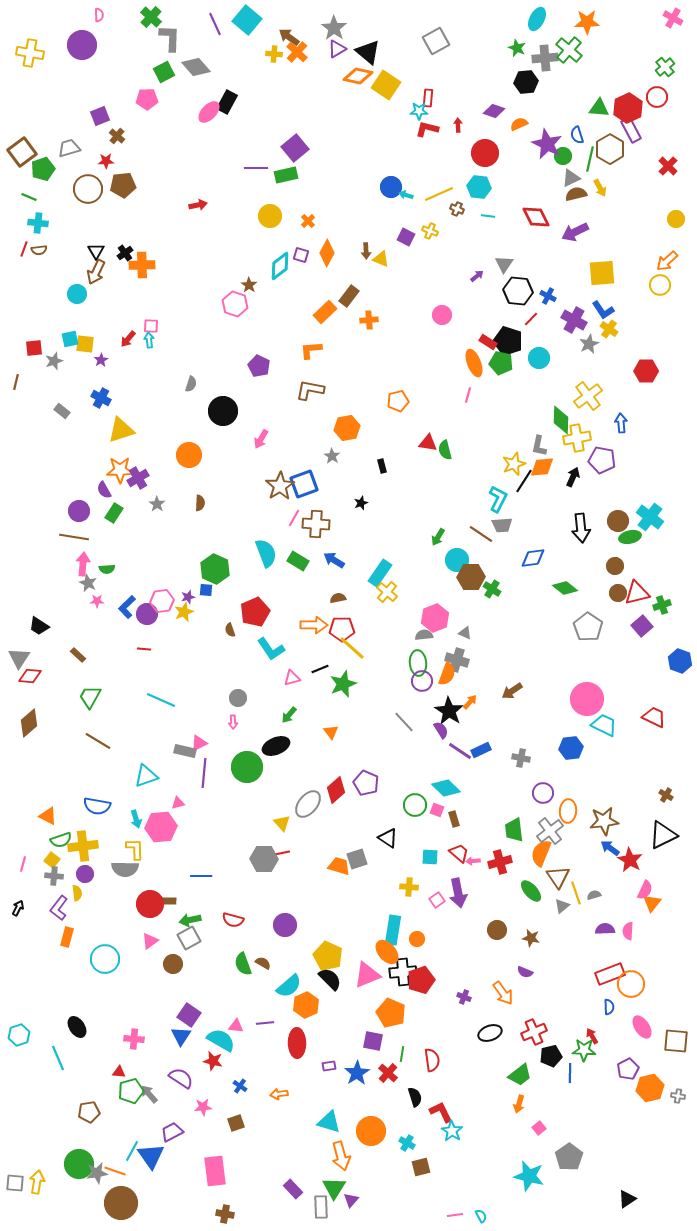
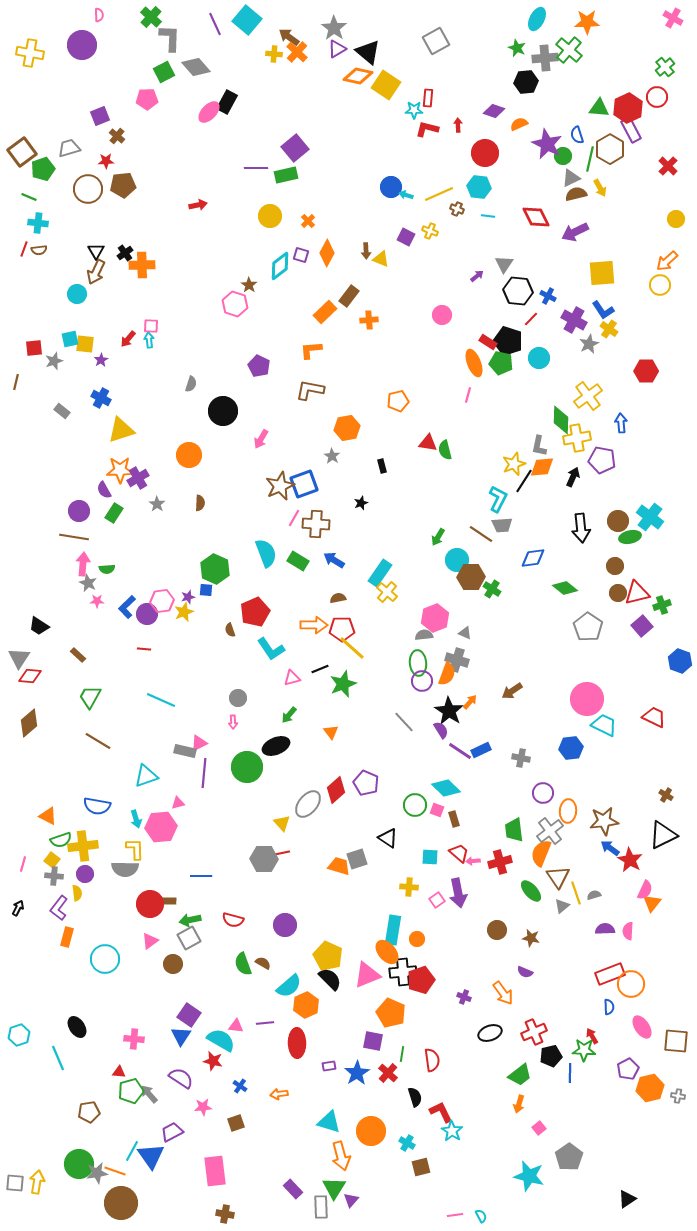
cyan star at (419, 111): moved 5 px left, 1 px up
brown star at (280, 486): rotated 8 degrees clockwise
